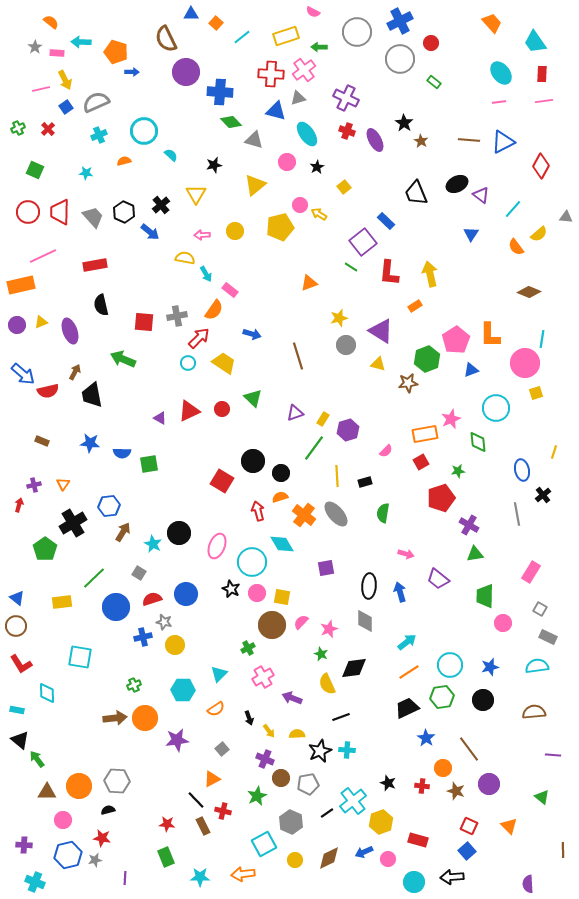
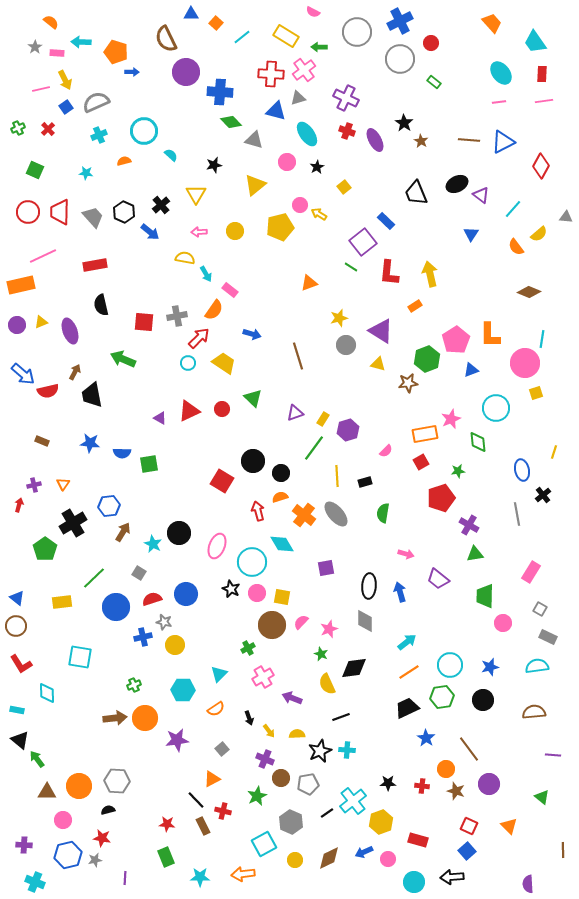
yellow rectangle at (286, 36): rotated 50 degrees clockwise
pink arrow at (202, 235): moved 3 px left, 3 px up
orange circle at (443, 768): moved 3 px right, 1 px down
black star at (388, 783): rotated 21 degrees counterclockwise
